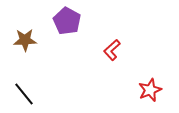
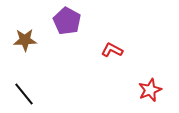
red L-shape: rotated 70 degrees clockwise
